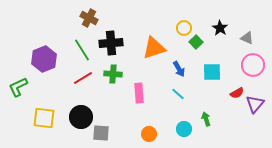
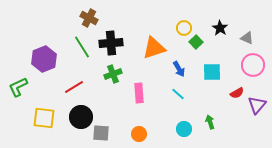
green line: moved 3 px up
green cross: rotated 24 degrees counterclockwise
red line: moved 9 px left, 9 px down
purple triangle: moved 2 px right, 1 px down
green arrow: moved 4 px right, 3 px down
orange circle: moved 10 px left
